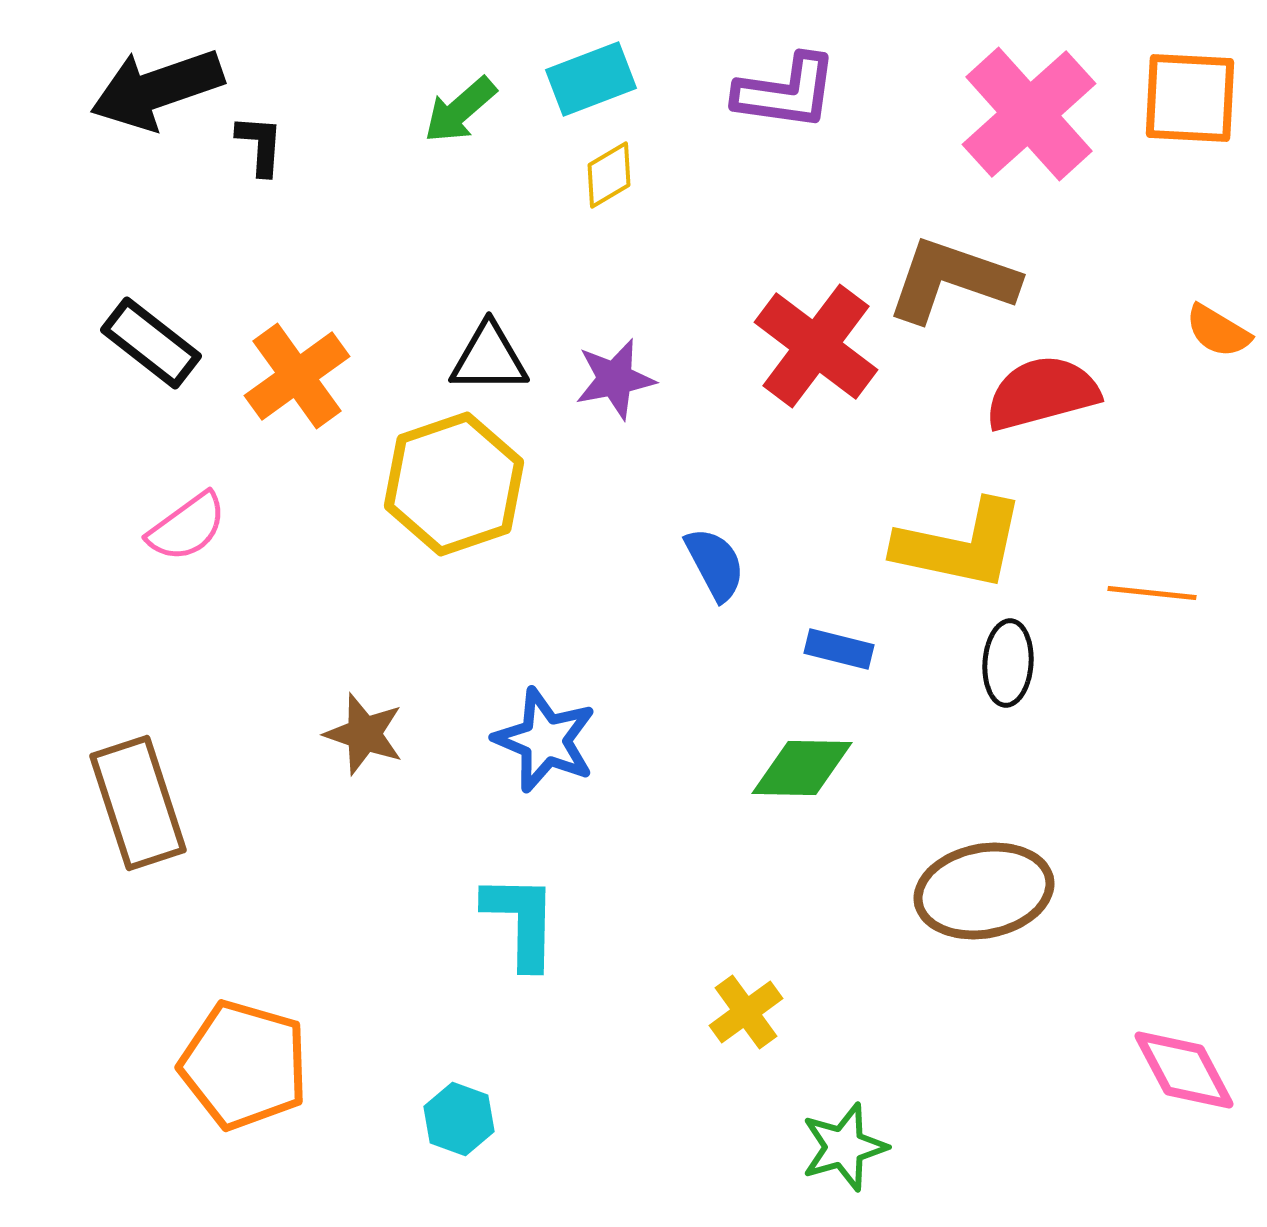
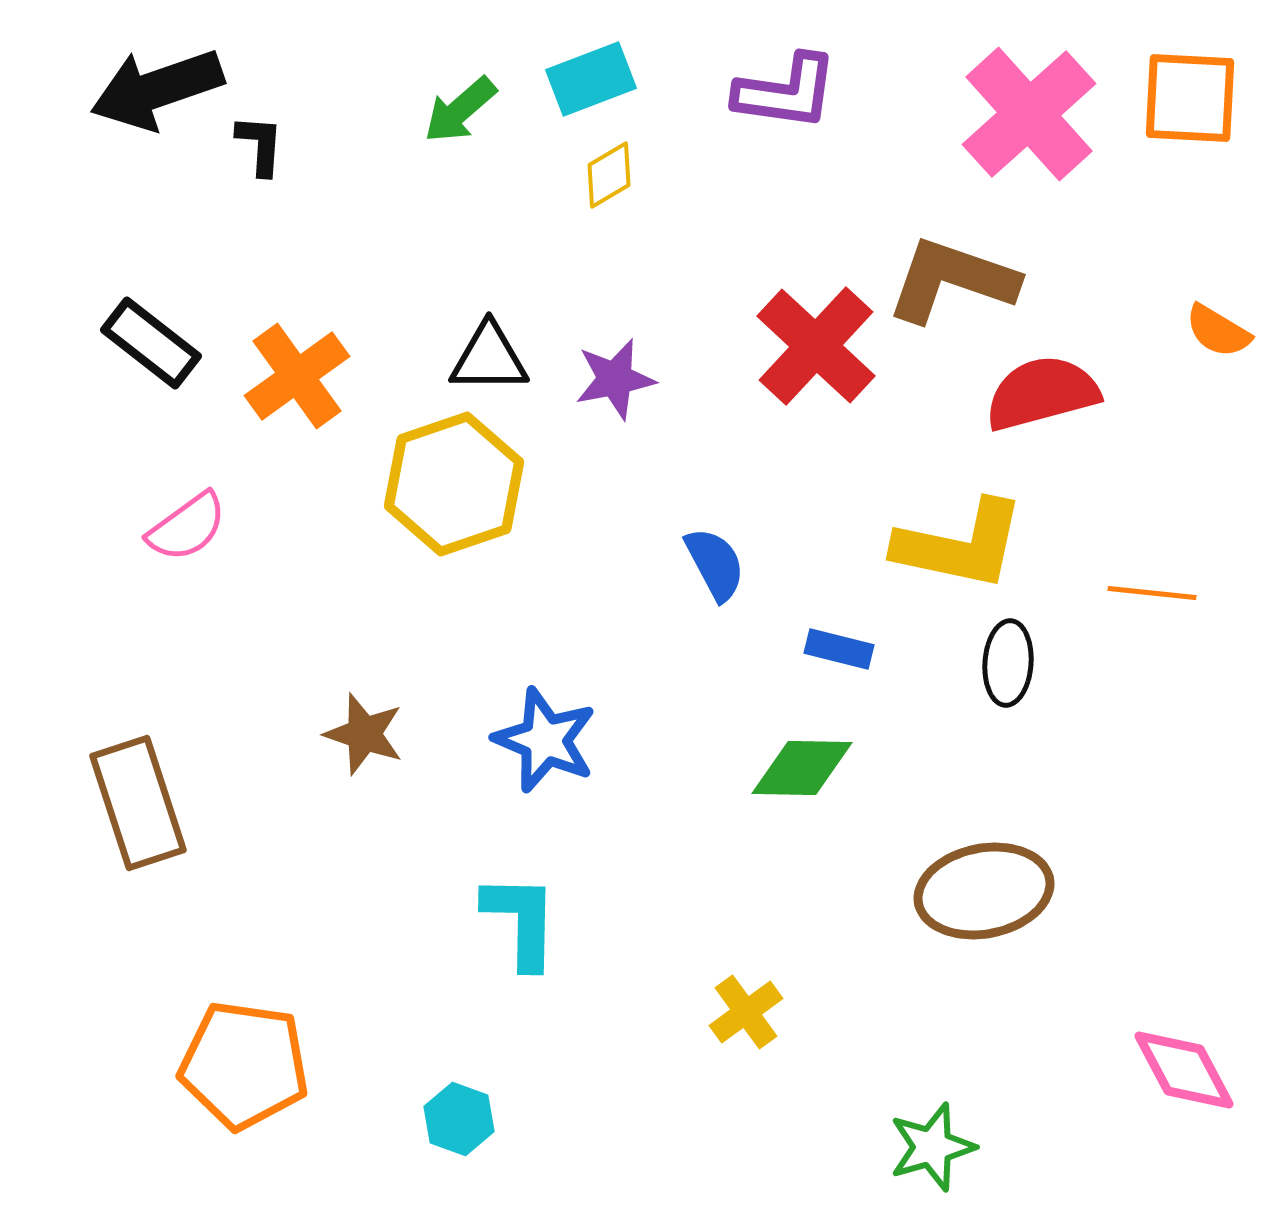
red cross: rotated 6 degrees clockwise
orange pentagon: rotated 8 degrees counterclockwise
green star: moved 88 px right
